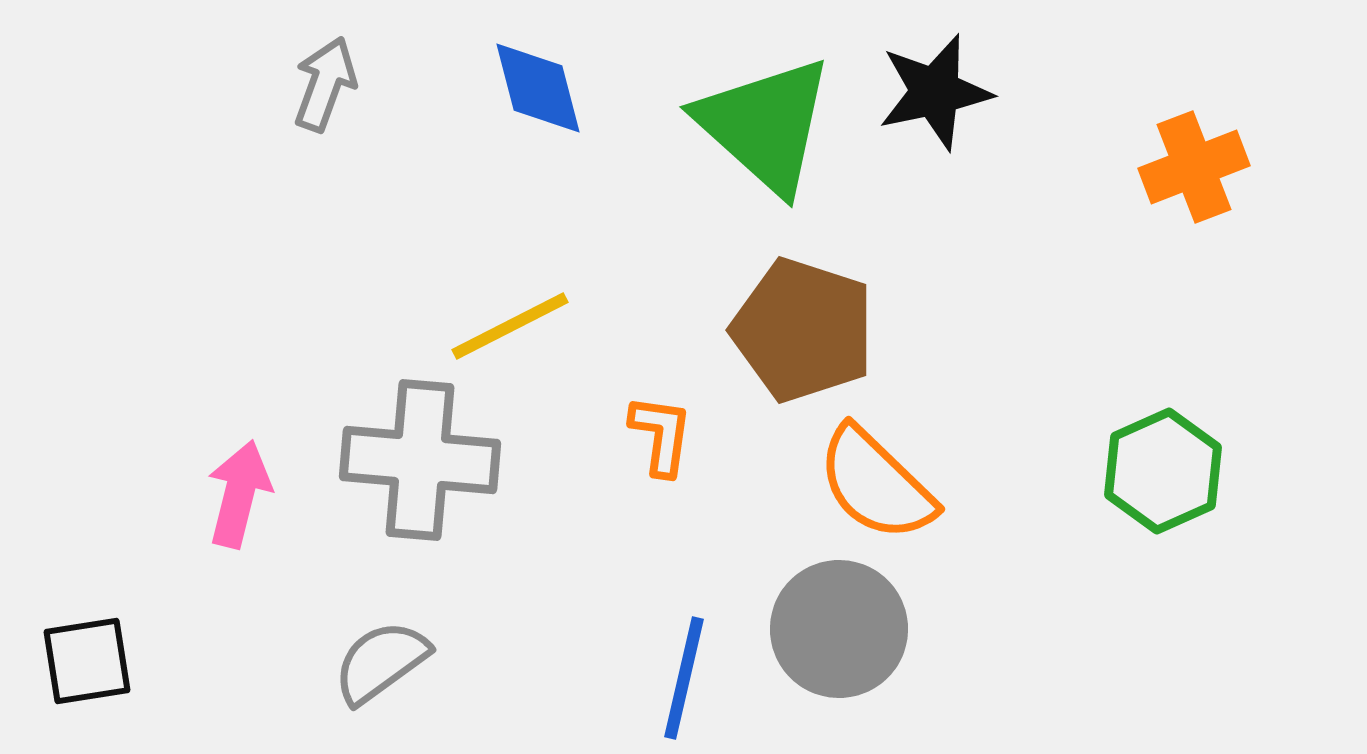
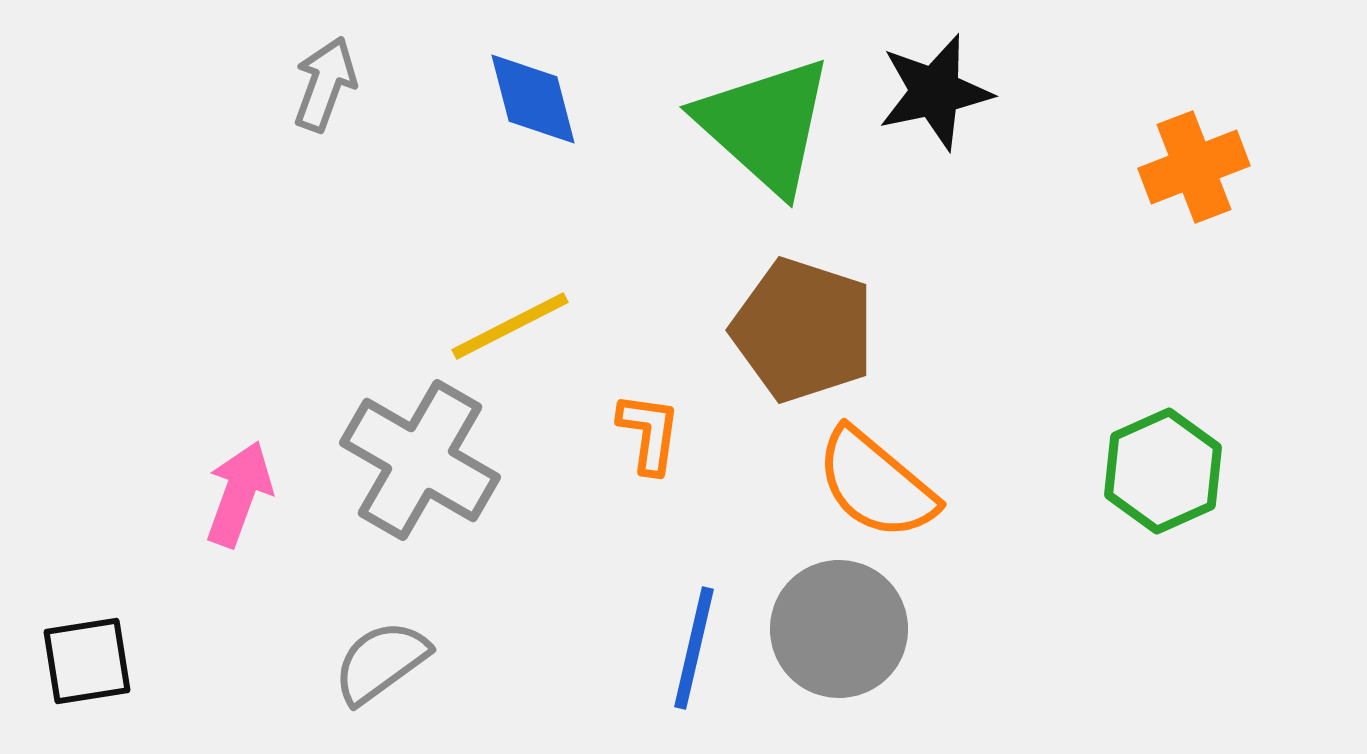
blue diamond: moved 5 px left, 11 px down
orange L-shape: moved 12 px left, 2 px up
gray cross: rotated 25 degrees clockwise
orange semicircle: rotated 4 degrees counterclockwise
pink arrow: rotated 6 degrees clockwise
blue line: moved 10 px right, 30 px up
